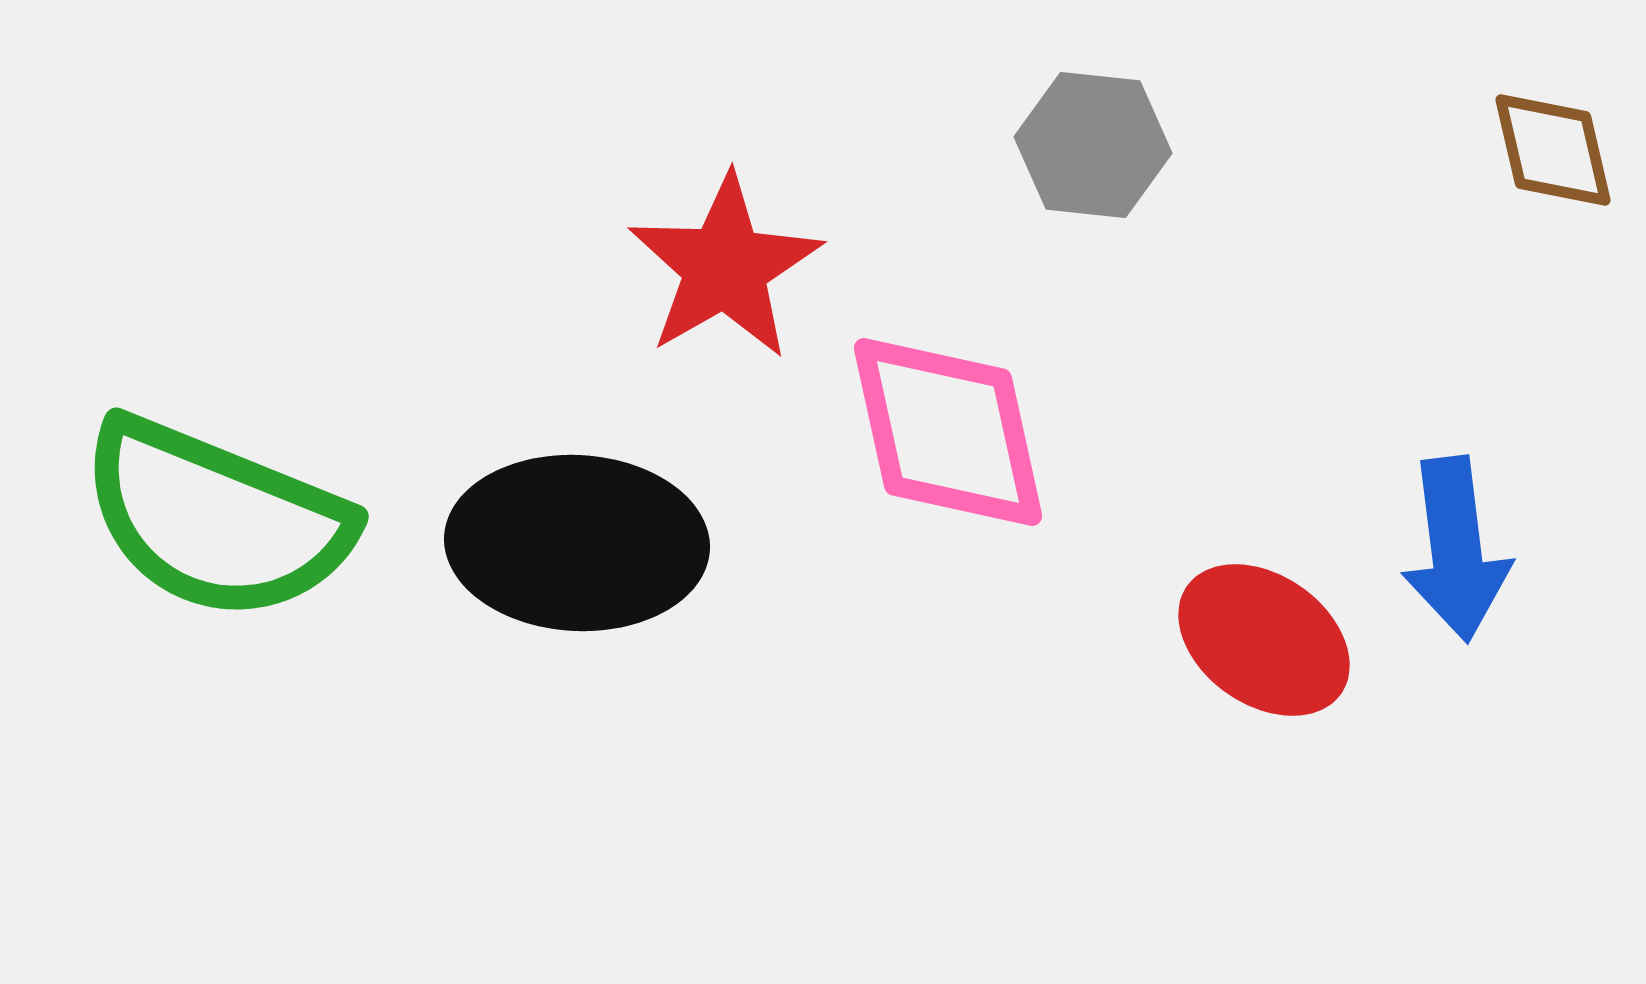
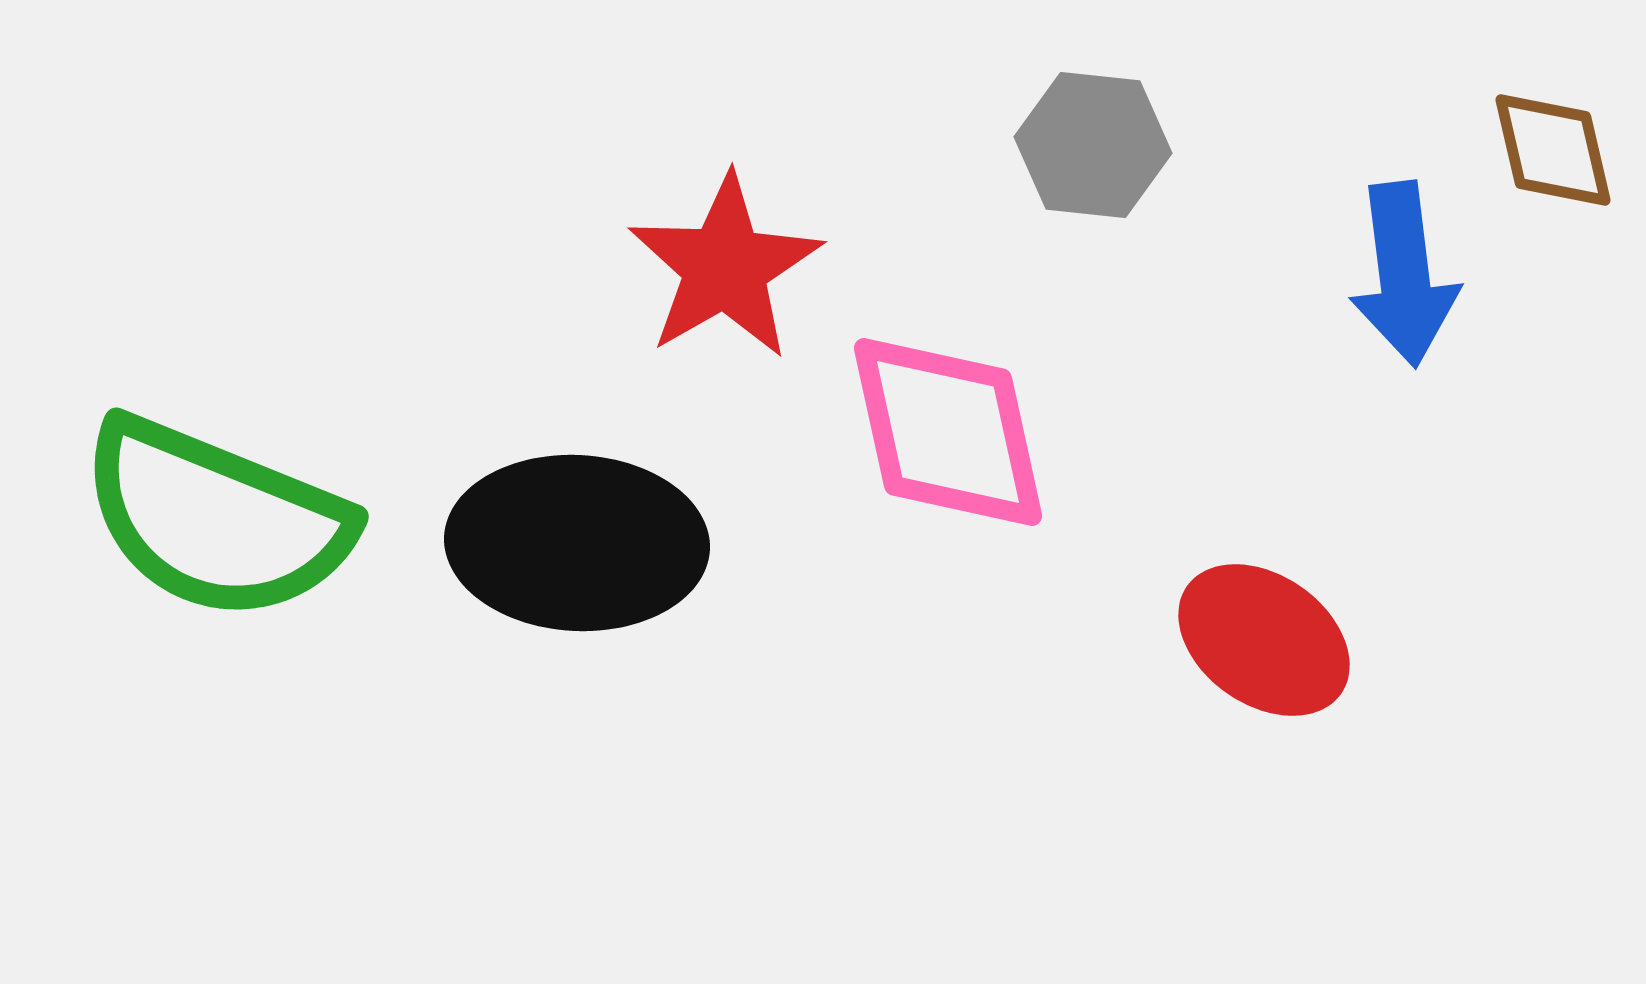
blue arrow: moved 52 px left, 275 px up
